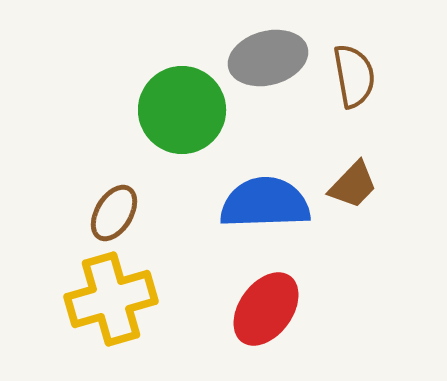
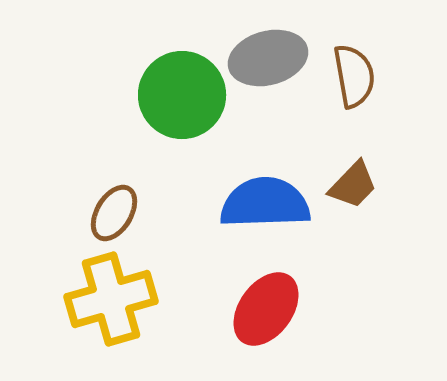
green circle: moved 15 px up
